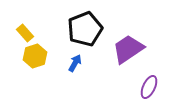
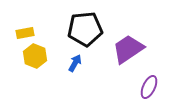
black pentagon: rotated 16 degrees clockwise
yellow rectangle: rotated 60 degrees counterclockwise
yellow hexagon: rotated 20 degrees counterclockwise
